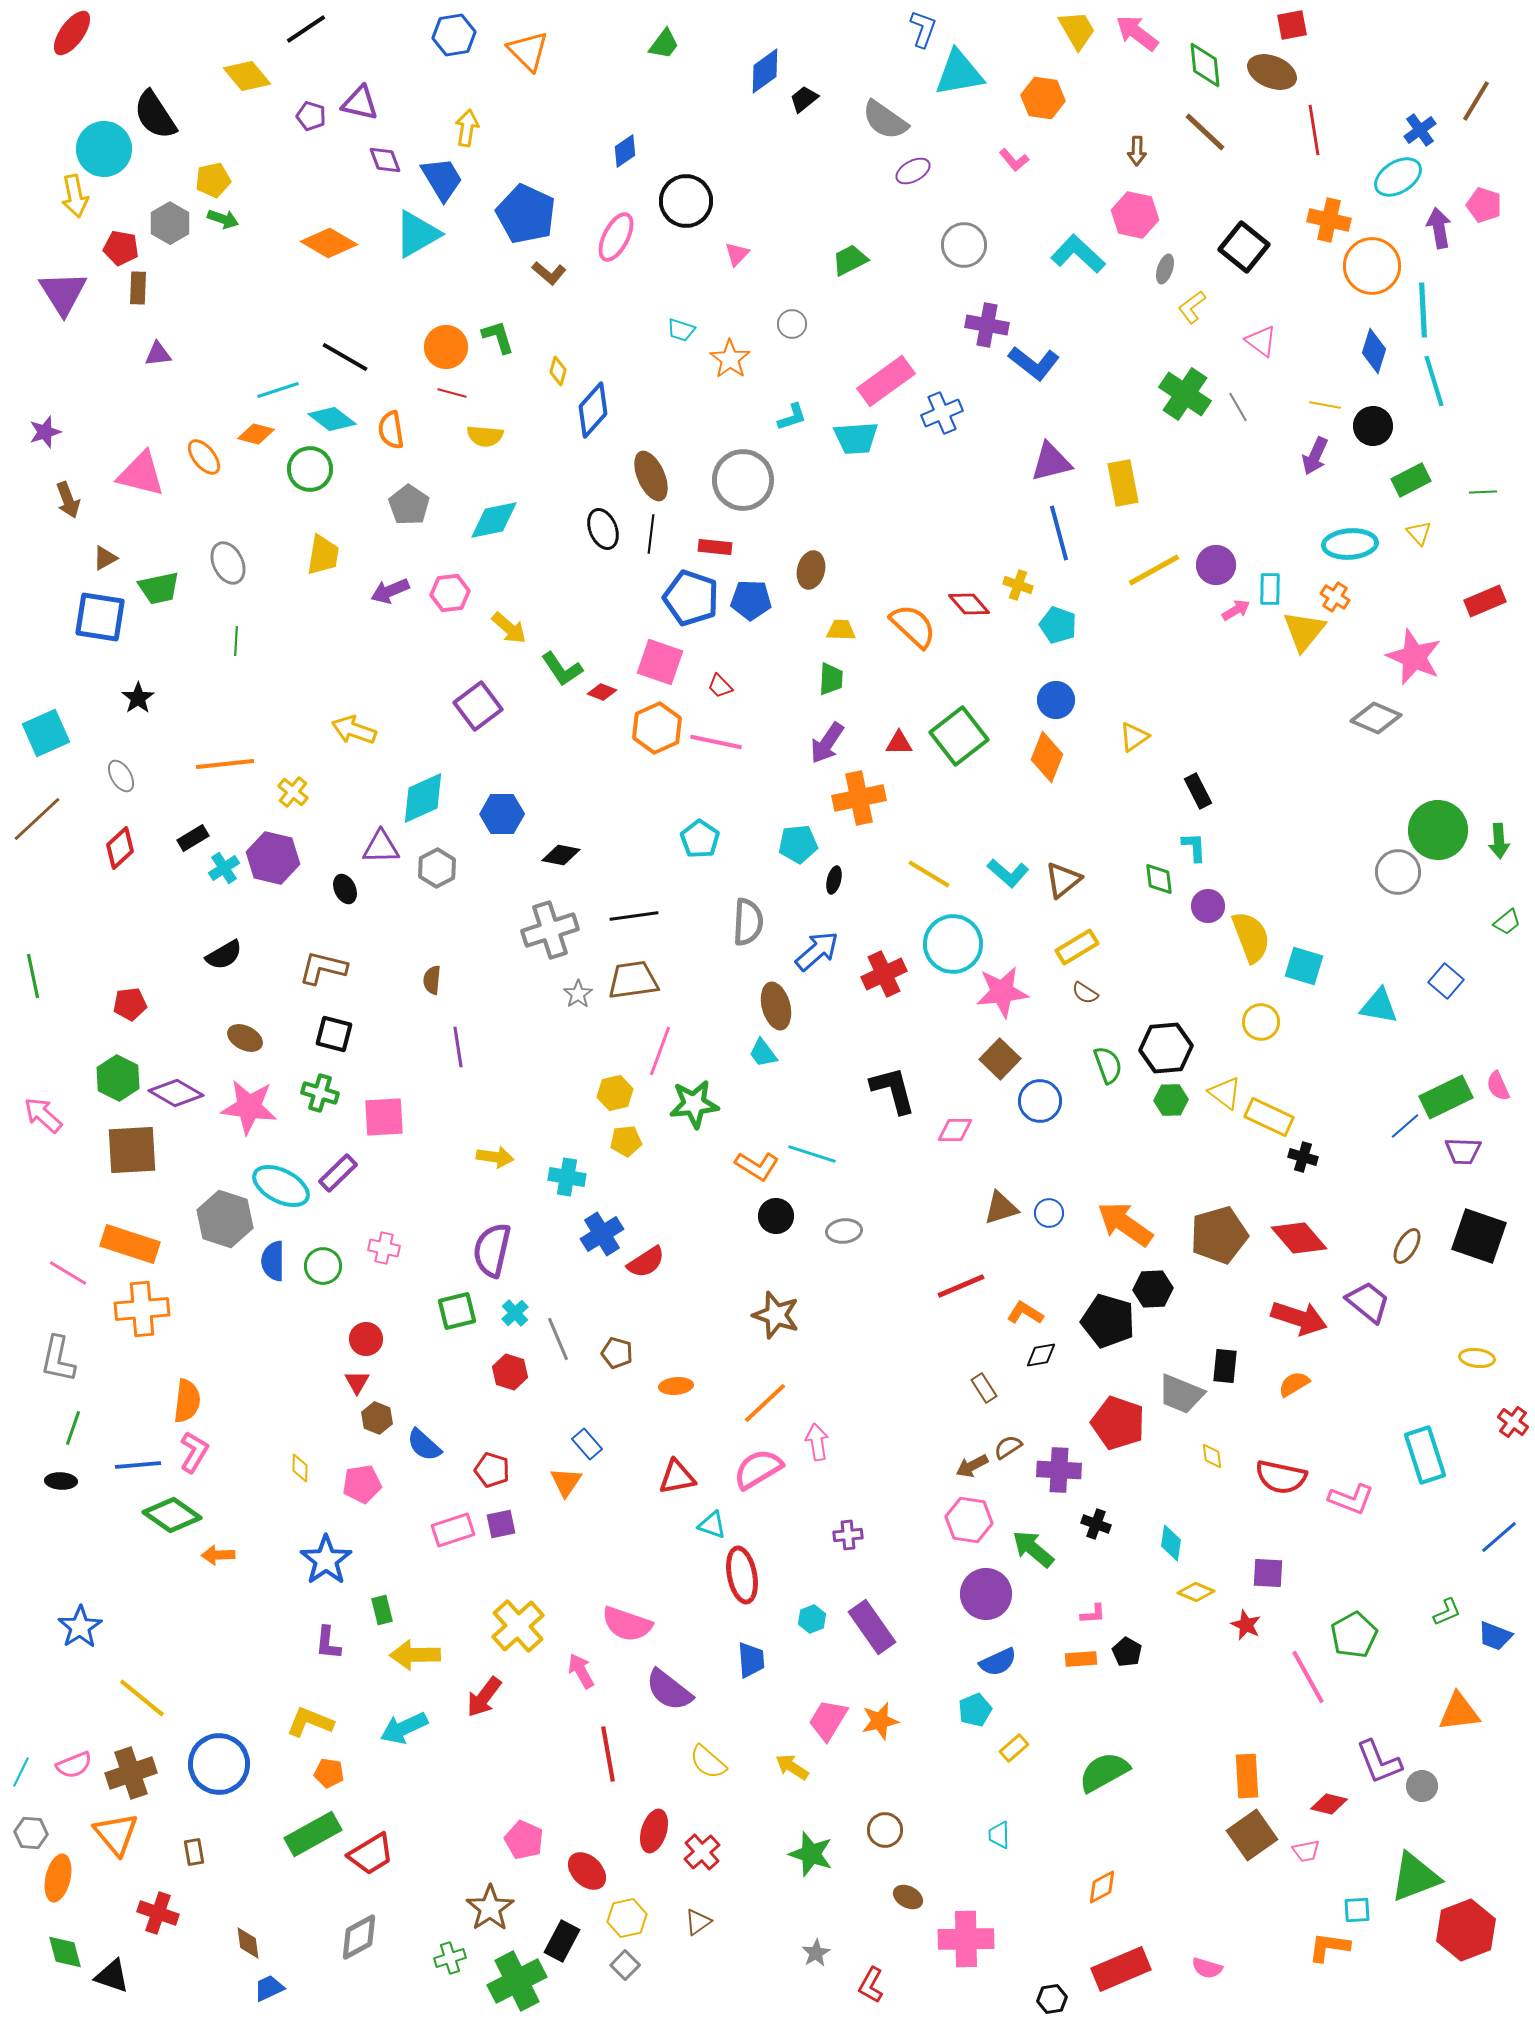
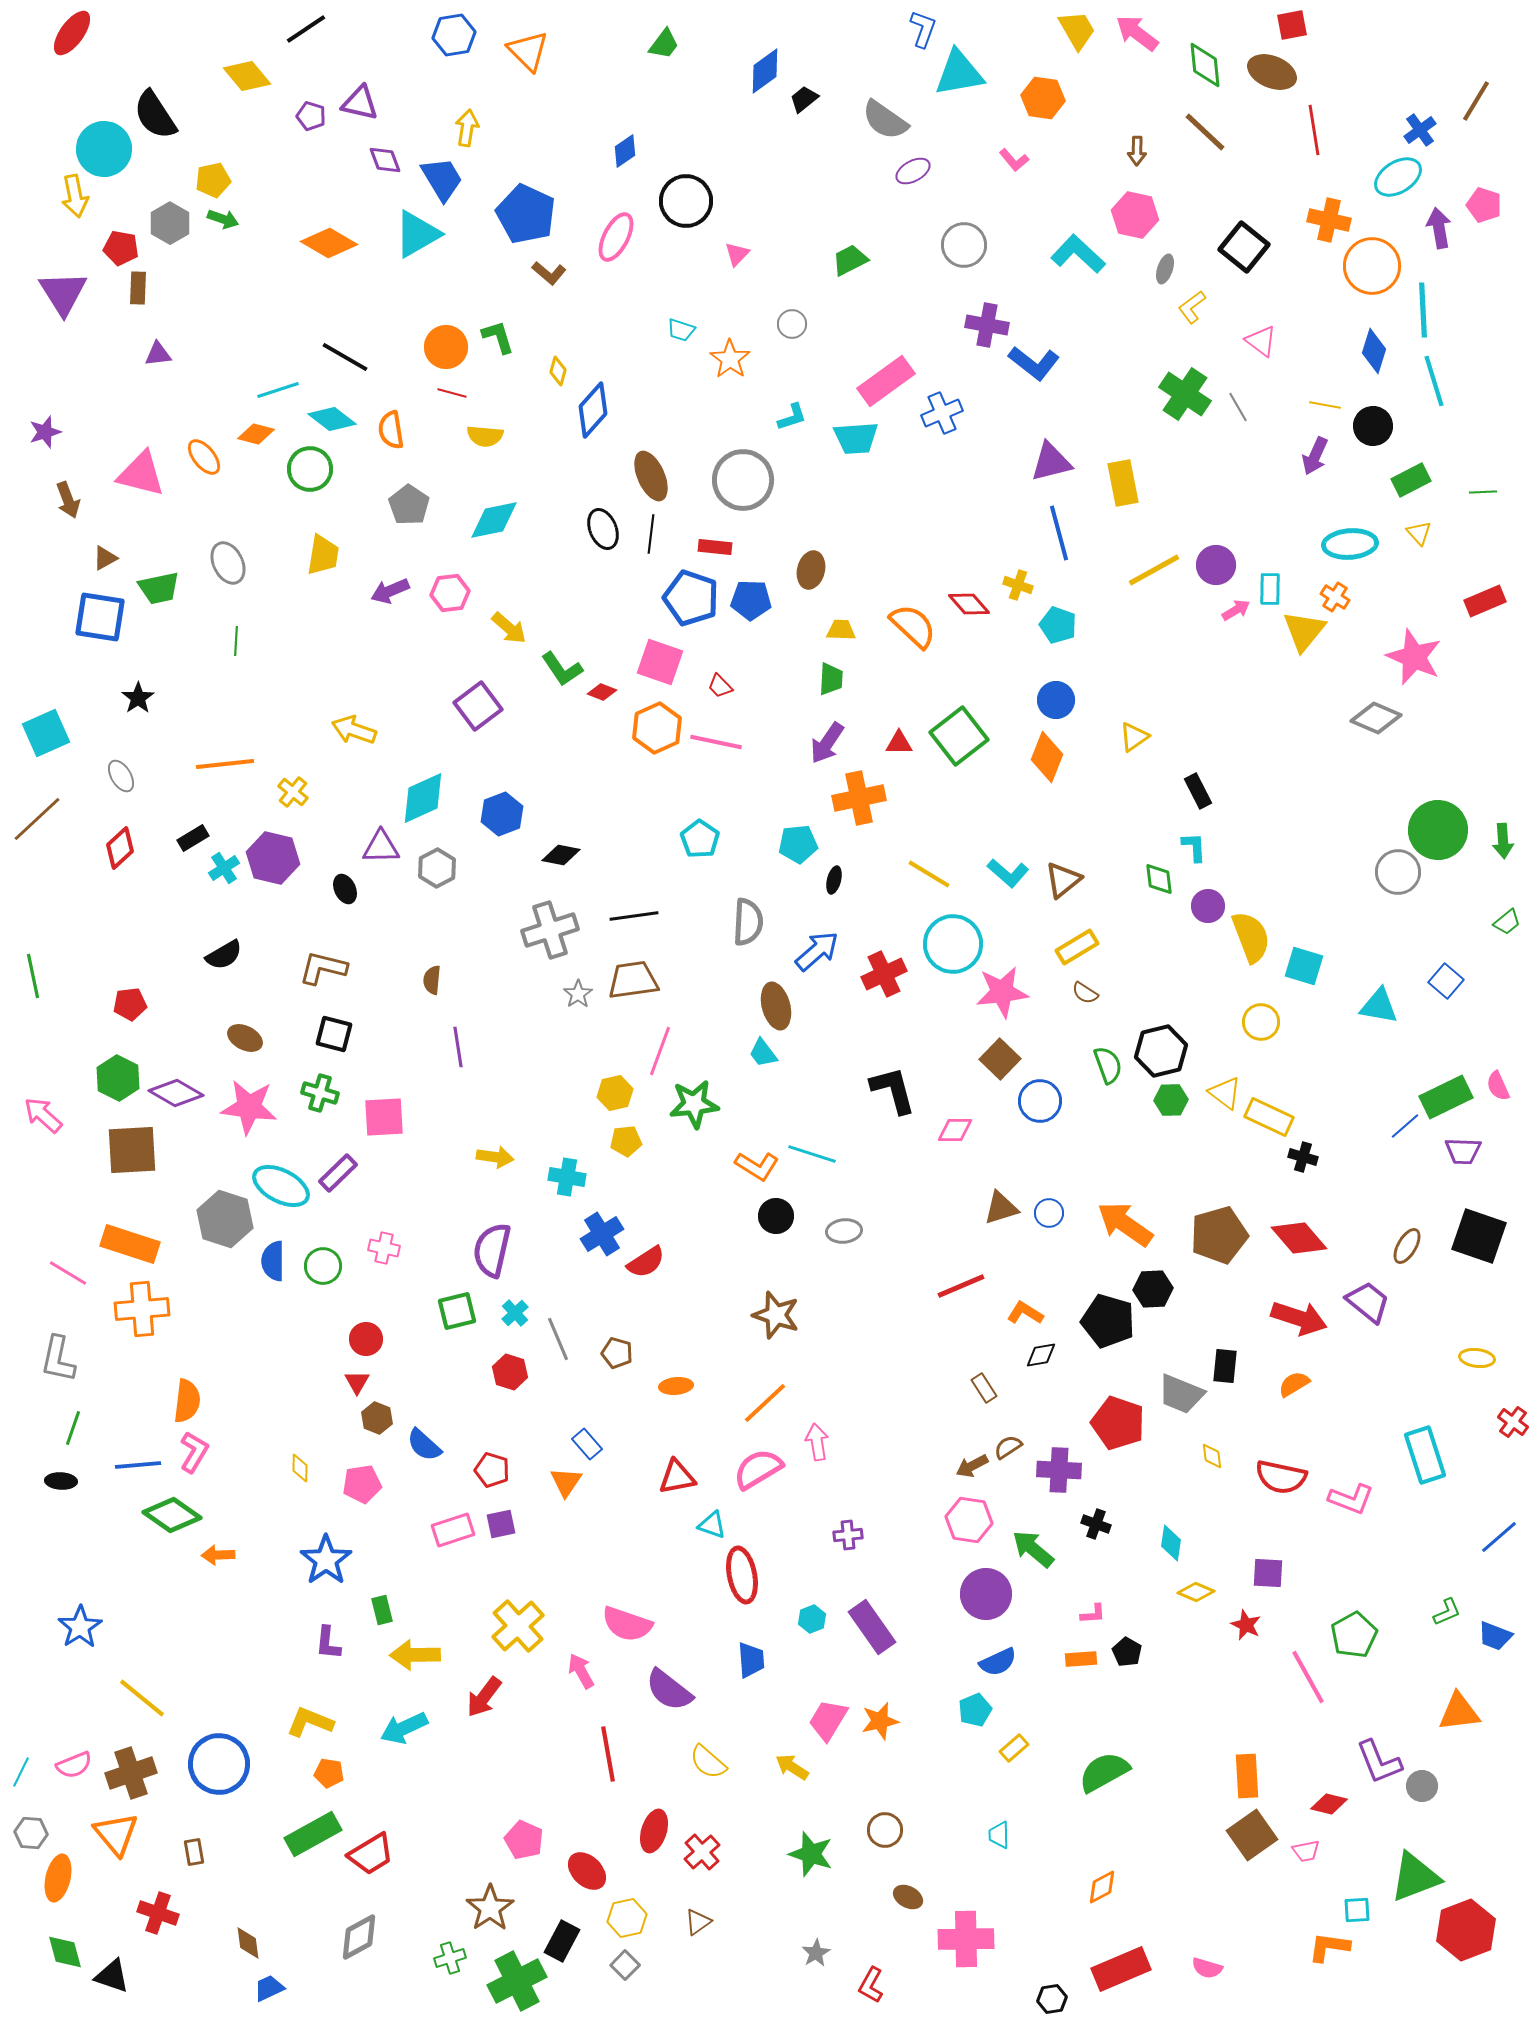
blue hexagon at (502, 814): rotated 21 degrees counterclockwise
green arrow at (1499, 841): moved 4 px right
black hexagon at (1166, 1048): moved 5 px left, 3 px down; rotated 9 degrees counterclockwise
